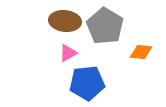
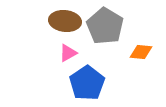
blue pentagon: rotated 28 degrees counterclockwise
